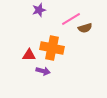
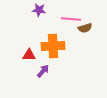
purple star: rotated 24 degrees clockwise
pink line: rotated 36 degrees clockwise
orange cross: moved 1 px right, 2 px up; rotated 15 degrees counterclockwise
purple arrow: rotated 64 degrees counterclockwise
